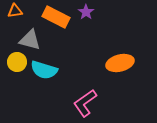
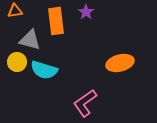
orange rectangle: moved 4 px down; rotated 56 degrees clockwise
